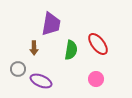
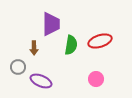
purple trapezoid: rotated 10 degrees counterclockwise
red ellipse: moved 2 px right, 3 px up; rotated 70 degrees counterclockwise
green semicircle: moved 5 px up
gray circle: moved 2 px up
